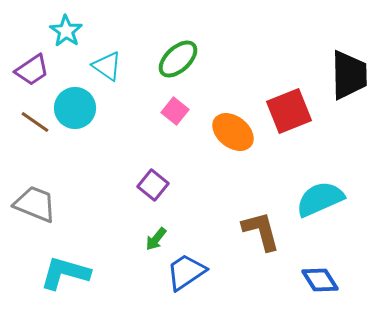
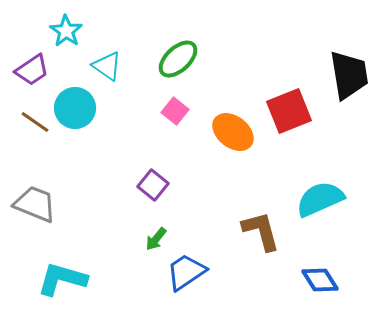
black trapezoid: rotated 8 degrees counterclockwise
cyan L-shape: moved 3 px left, 6 px down
